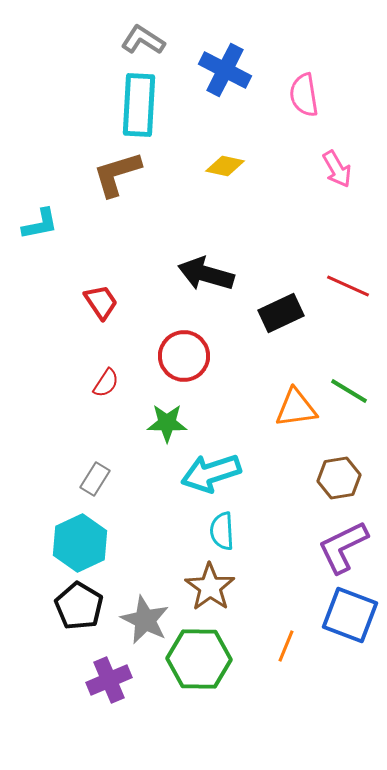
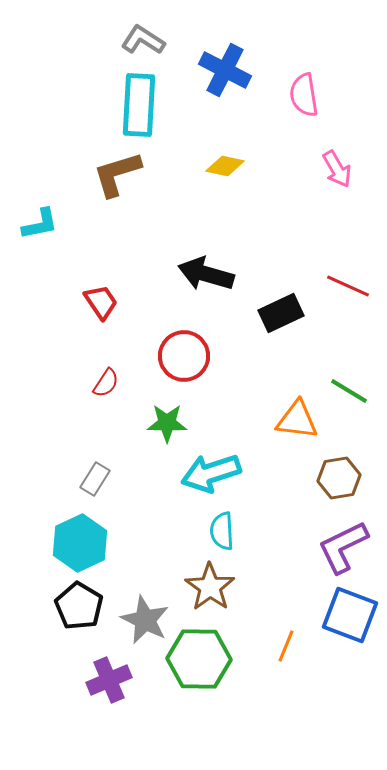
orange triangle: moved 1 px right, 12 px down; rotated 15 degrees clockwise
